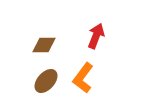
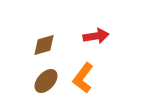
red arrow: rotated 60 degrees clockwise
brown diamond: rotated 15 degrees counterclockwise
